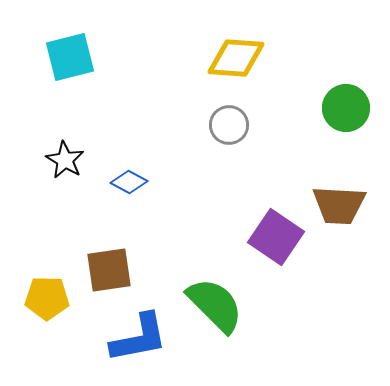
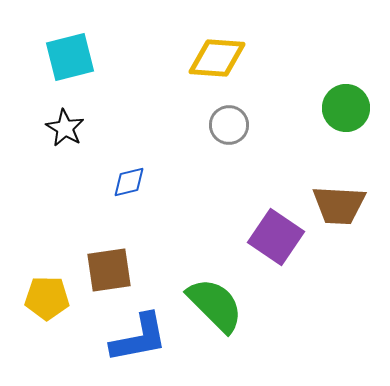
yellow diamond: moved 19 px left
black star: moved 32 px up
blue diamond: rotated 42 degrees counterclockwise
